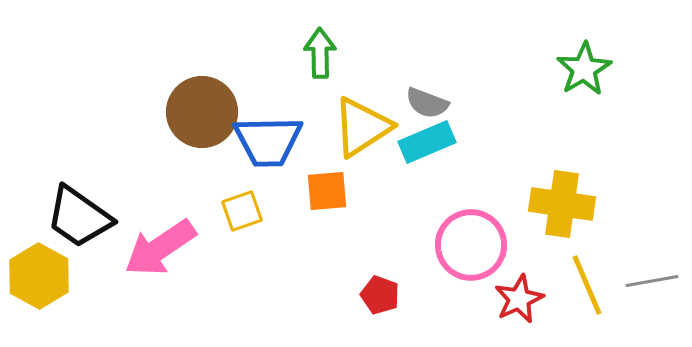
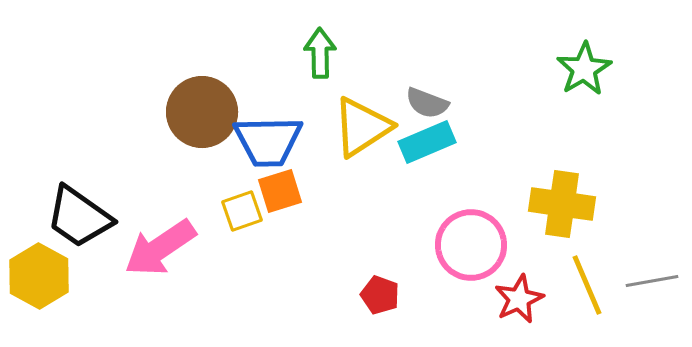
orange square: moved 47 px left; rotated 12 degrees counterclockwise
